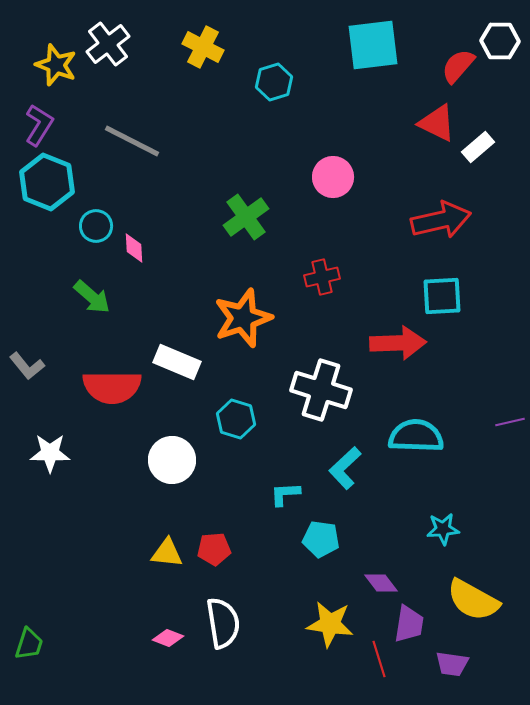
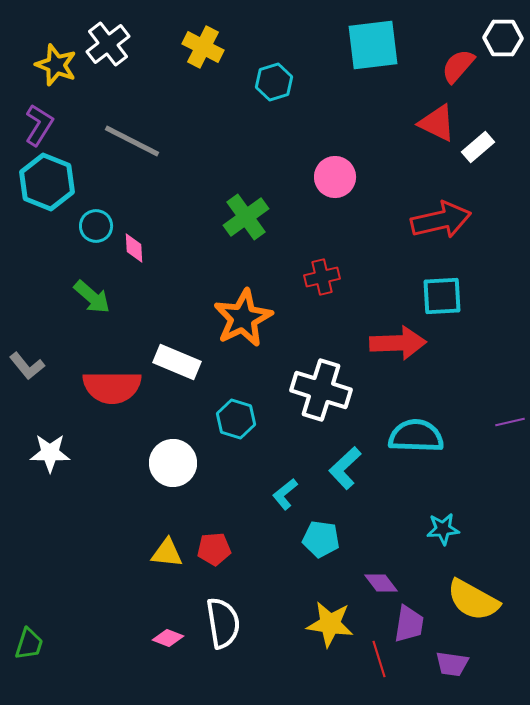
white hexagon at (500, 41): moved 3 px right, 3 px up
pink circle at (333, 177): moved 2 px right
orange star at (243, 318): rotated 8 degrees counterclockwise
white circle at (172, 460): moved 1 px right, 3 px down
cyan L-shape at (285, 494): rotated 36 degrees counterclockwise
